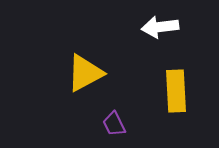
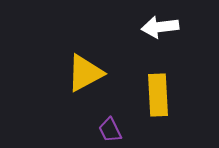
yellow rectangle: moved 18 px left, 4 px down
purple trapezoid: moved 4 px left, 6 px down
